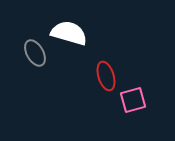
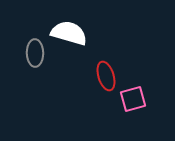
gray ellipse: rotated 28 degrees clockwise
pink square: moved 1 px up
